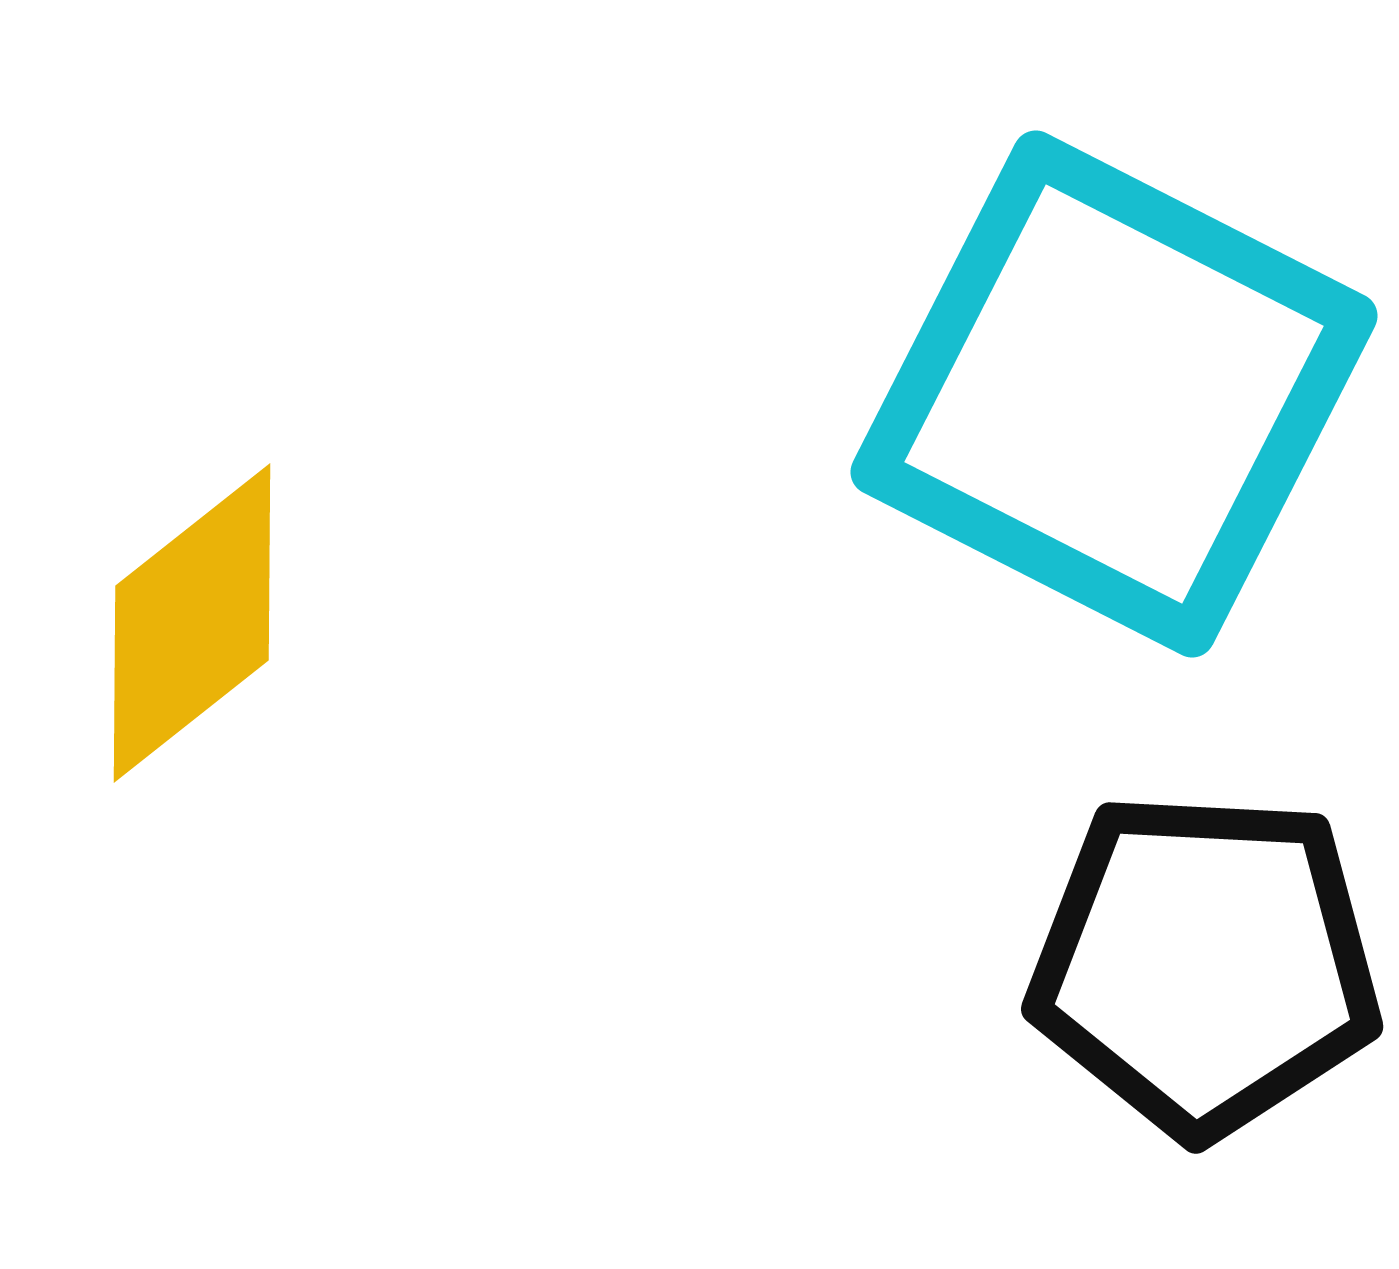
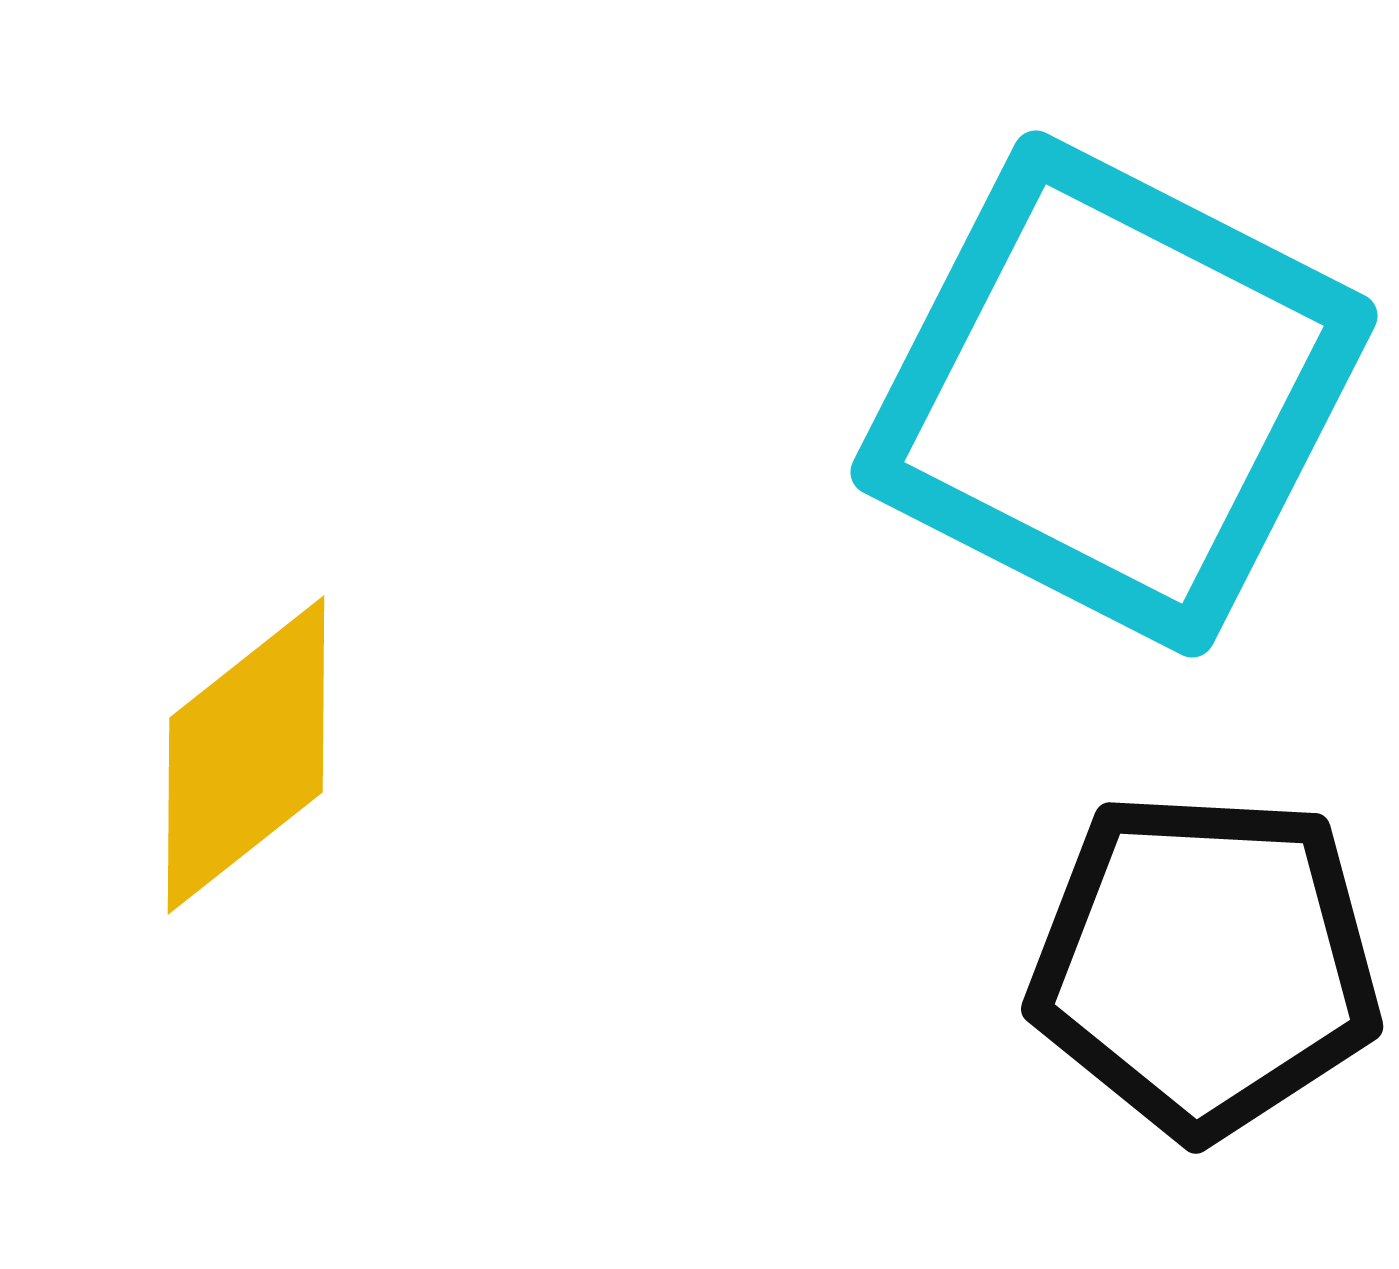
yellow diamond: moved 54 px right, 132 px down
